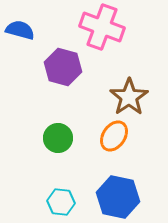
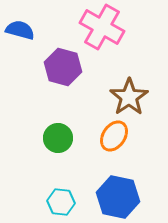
pink cross: rotated 9 degrees clockwise
